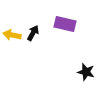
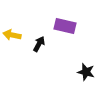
purple rectangle: moved 2 px down
black arrow: moved 6 px right, 11 px down
